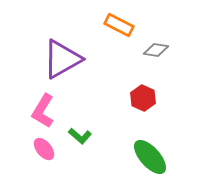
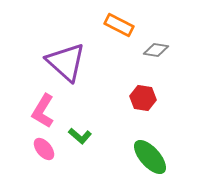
purple triangle: moved 4 px right, 3 px down; rotated 48 degrees counterclockwise
red hexagon: rotated 15 degrees counterclockwise
